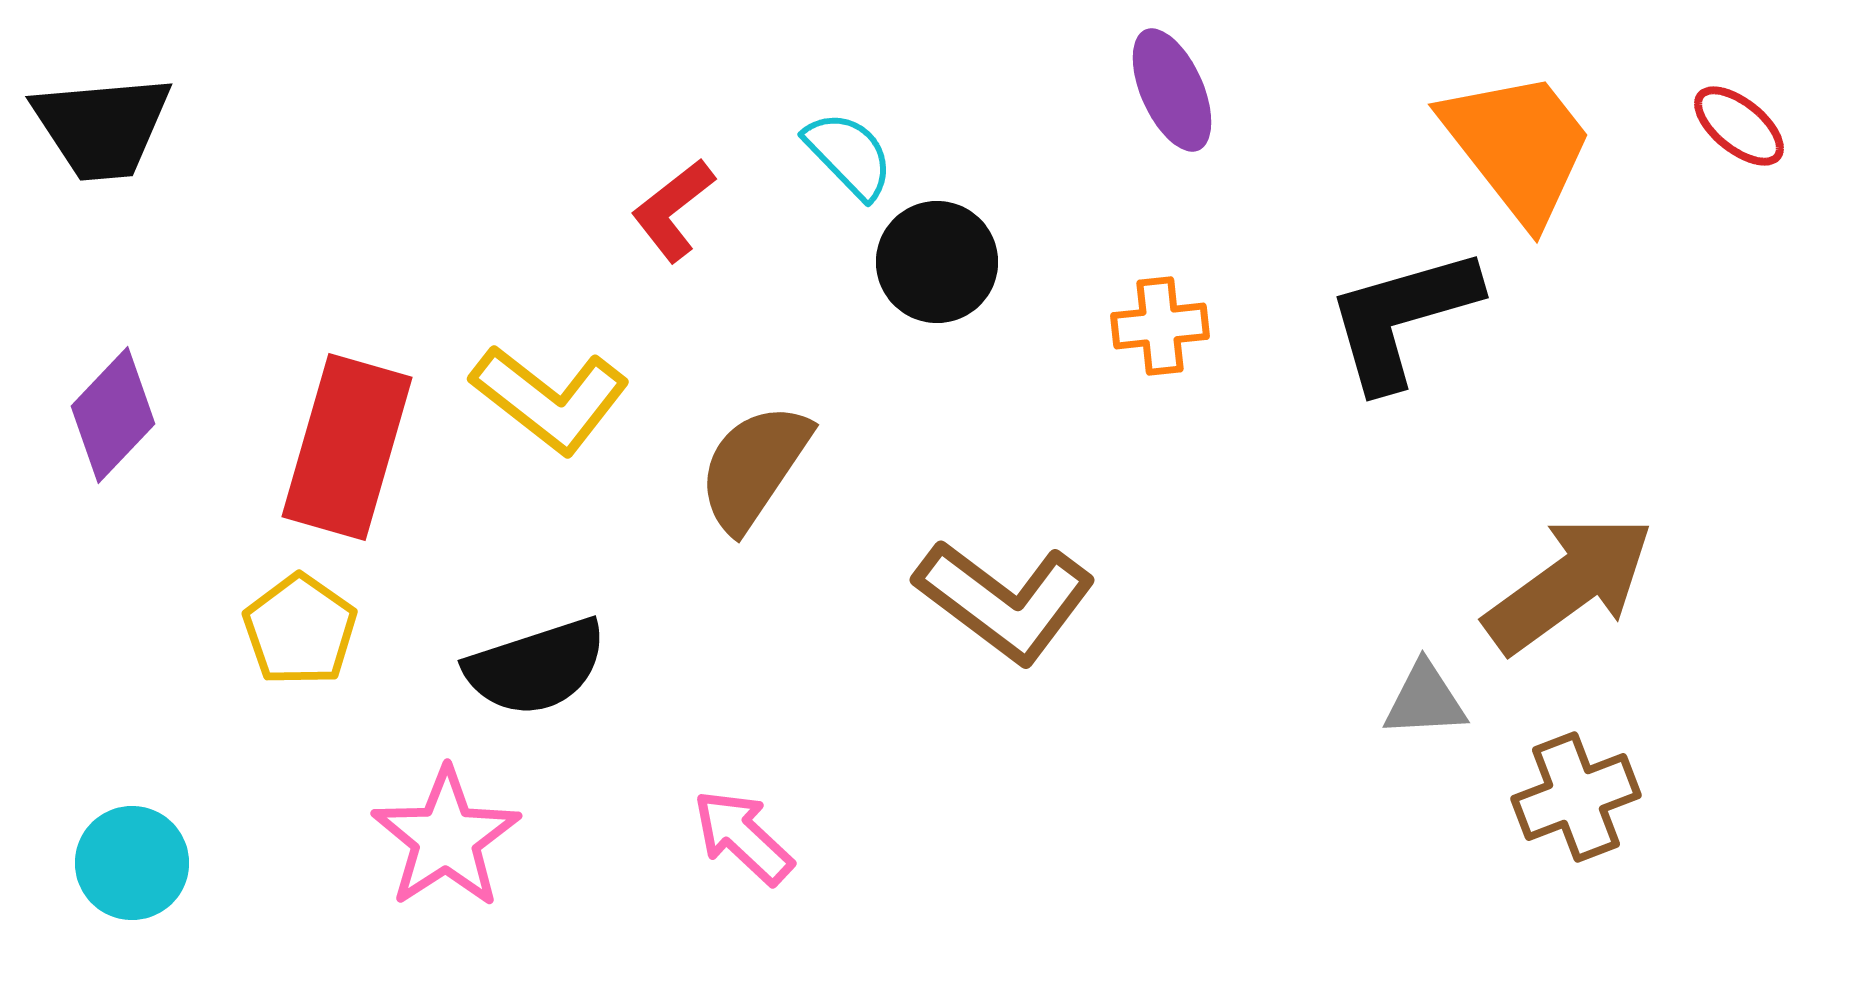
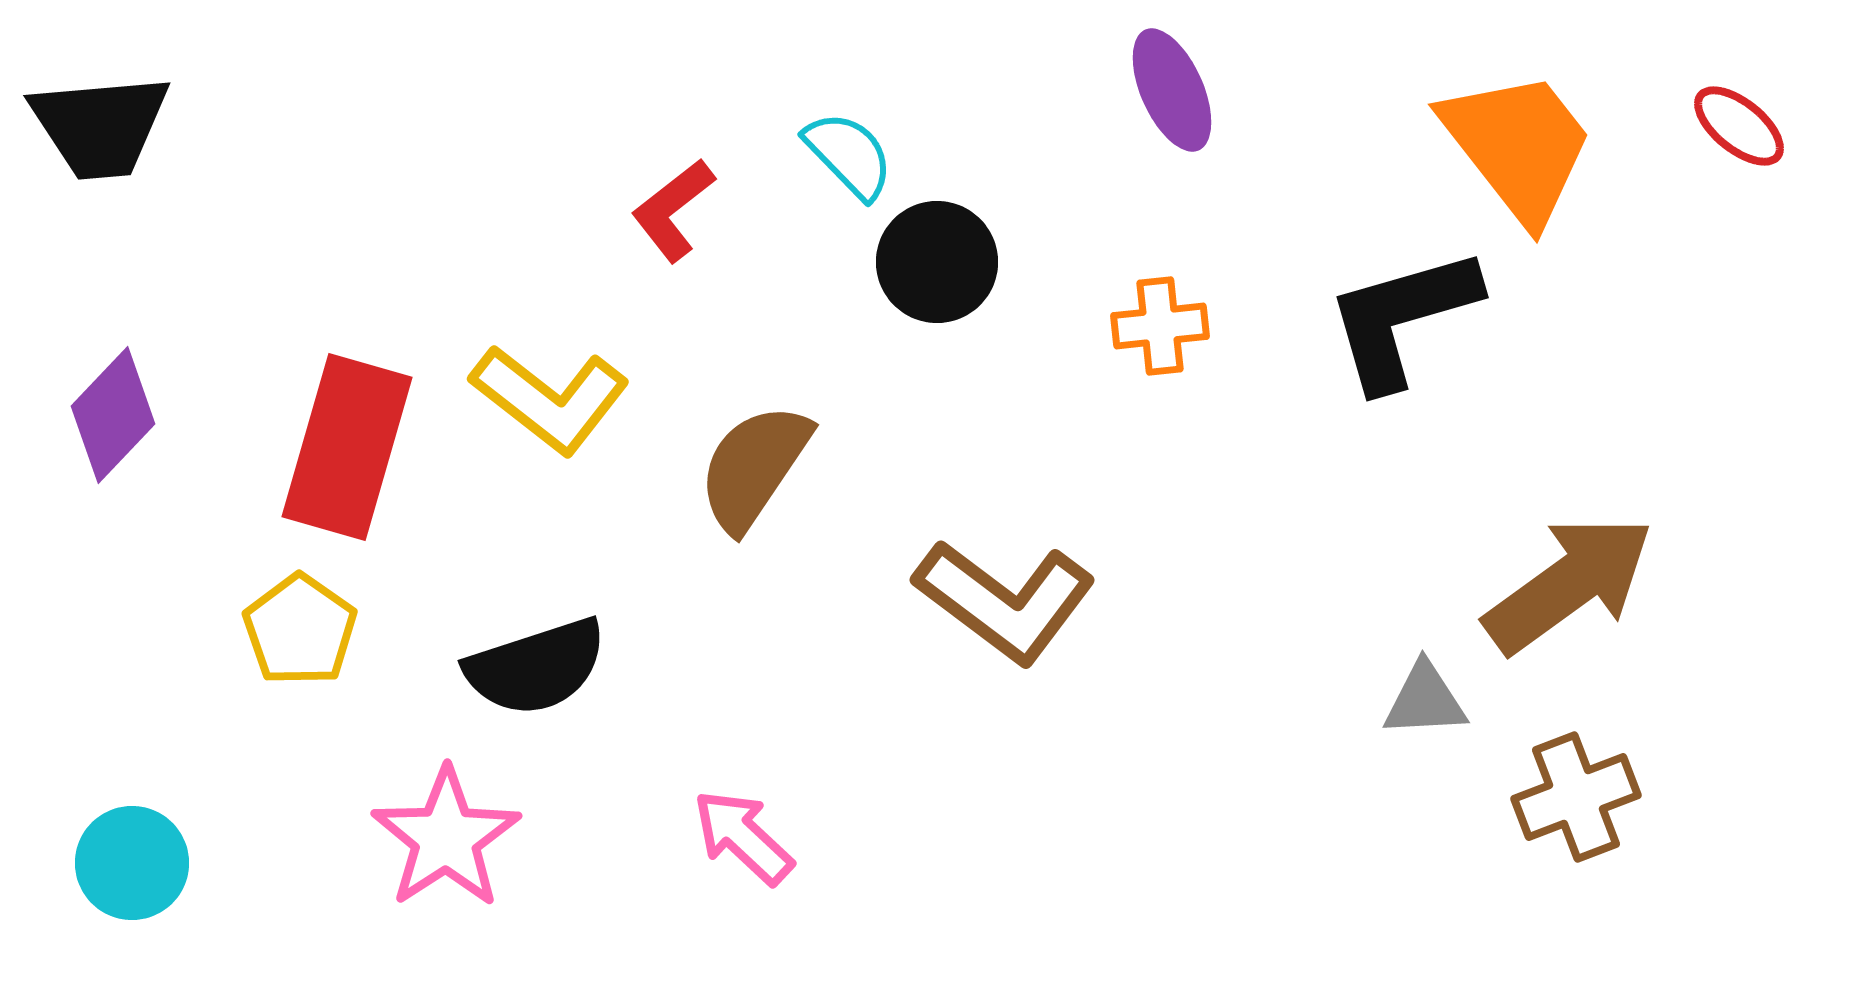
black trapezoid: moved 2 px left, 1 px up
